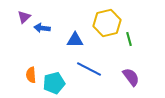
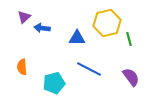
blue triangle: moved 2 px right, 2 px up
orange semicircle: moved 9 px left, 8 px up
